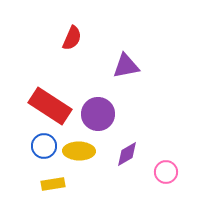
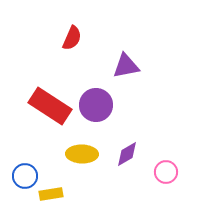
purple circle: moved 2 px left, 9 px up
blue circle: moved 19 px left, 30 px down
yellow ellipse: moved 3 px right, 3 px down
yellow rectangle: moved 2 px left, 10 px down
